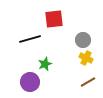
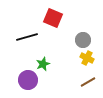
red square: moved 1 px left, 1 px up; rotated 30 degrees clockwise
black line: moved 3 px left, 2 px up
yellow cross: moved 1 px right
green star: moved 2 px left
purple circle: moved 2 px left, 2 px up
